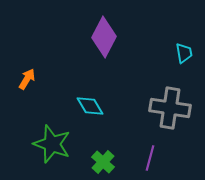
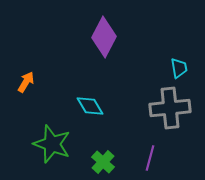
cyan trapezoid: moved 5 px left, 15 px down
orange arrow: moved 1 px left, 3 px down
gray cross: rotated 15 degrees counterclockwise
